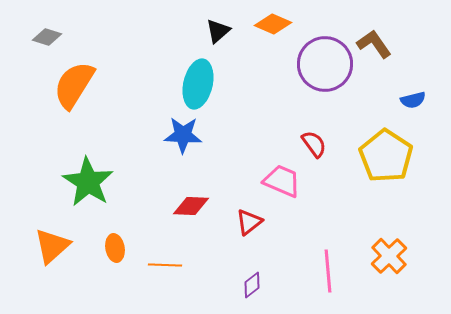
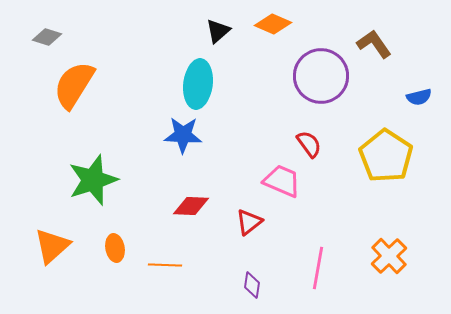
purple circle: moved 4 px left, 12 px down
cyan ellipse: rotated 6 degrees counterclockwise
blue semicircle: moved 6 px right, 3 px up
red semicircle: moved 5 px left
green star: moved 5 px right, 2 px up; rotated 21 degrees clockwise
pink line: moved 10 px left, 3 px up; rotated 15 degrees clockwise
purple diamond: rotated 44 degrees counterclockwise
